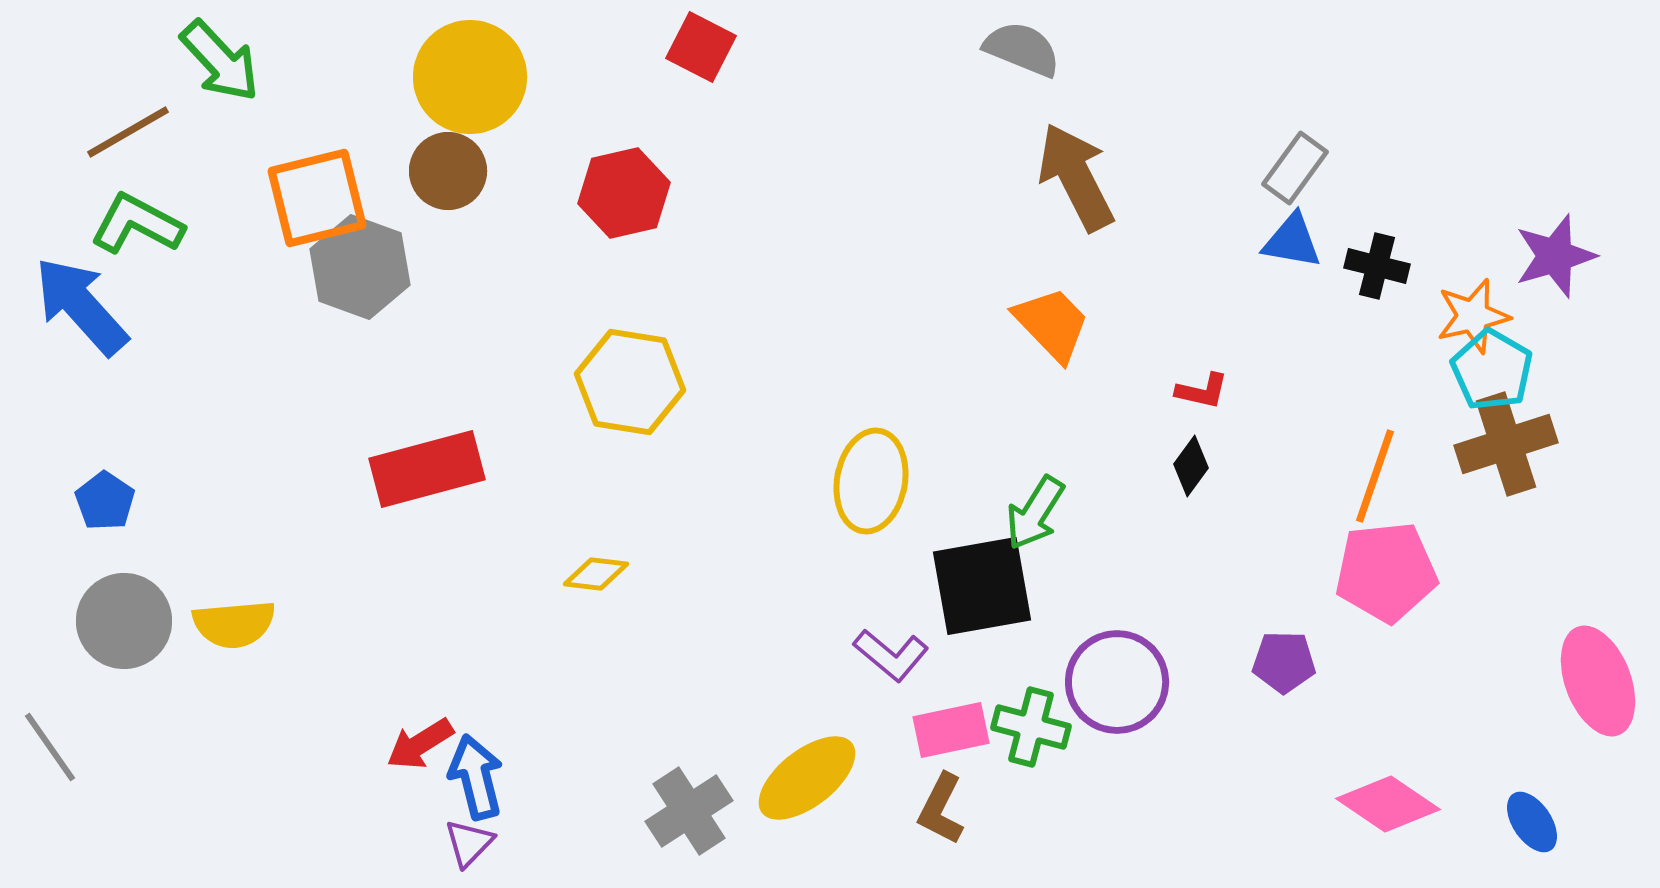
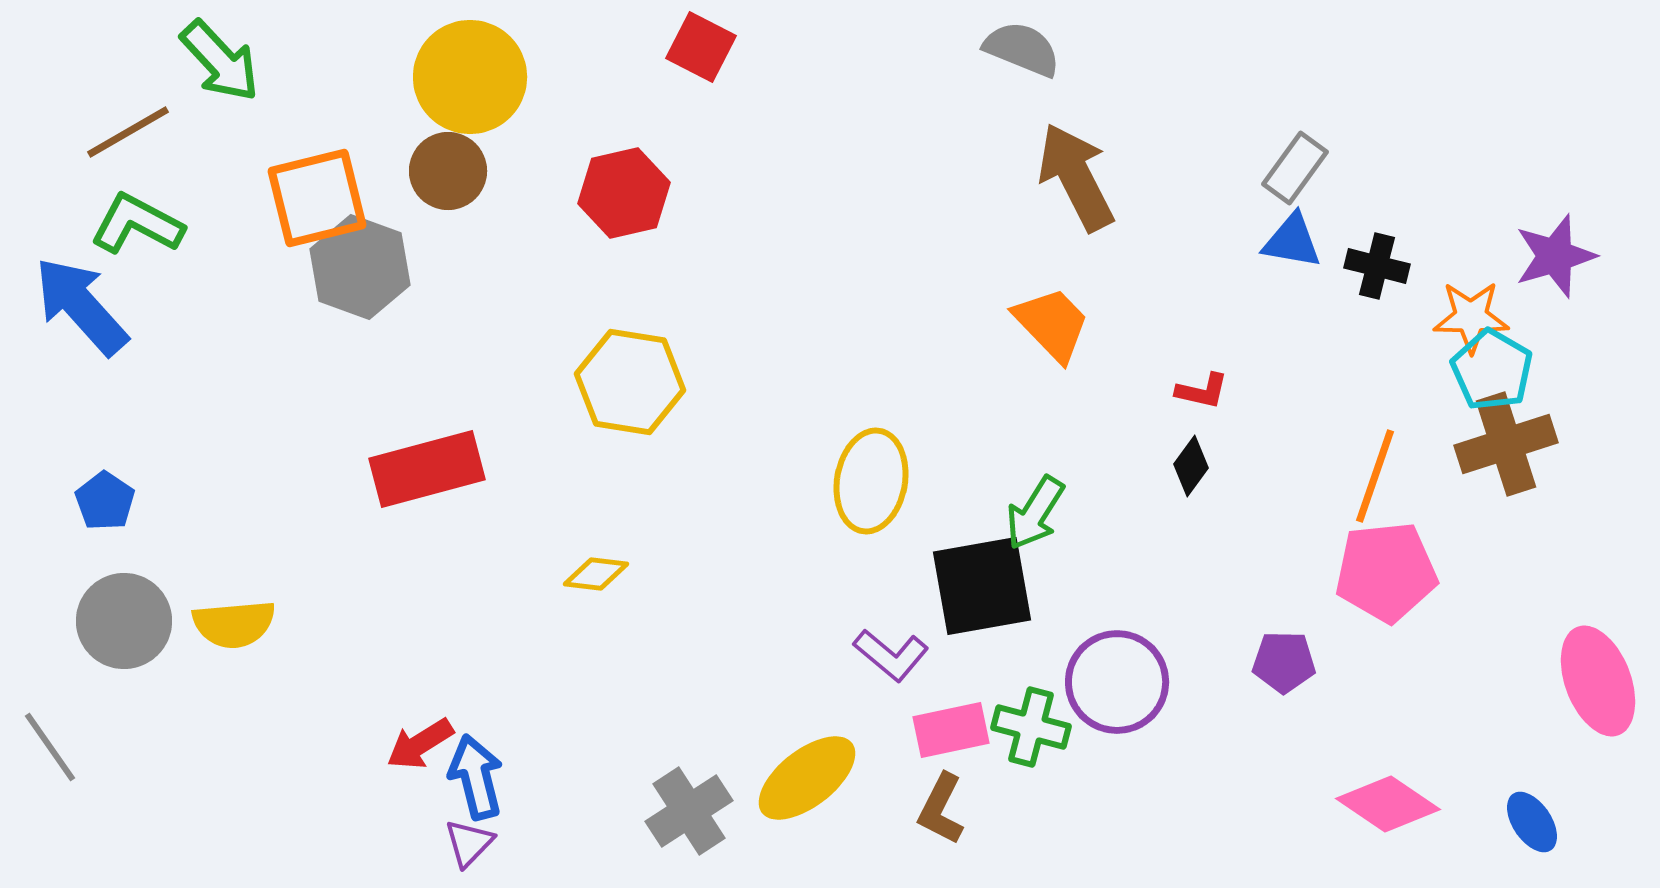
orange star at (1473, 316): moved 2 px left, 1 px down; rotated 14 degrees clockwise
